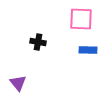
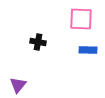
purple triangle: moved 2 px down; rotated 18 degrees clockwise
